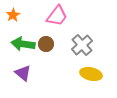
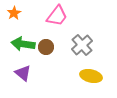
orange star: moved 1 px right, 2 px up
brown circle: moved 3 px down
yellow ellipse: moved 2 px down
